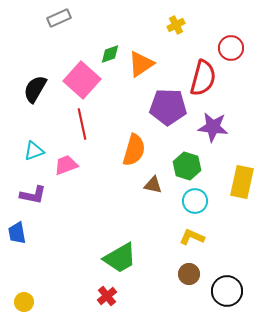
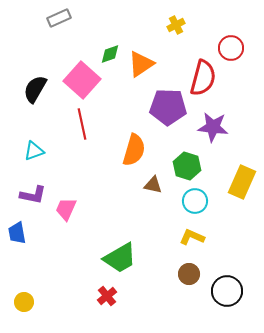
pink trapezoid: moved 44 px down; rotated 45 degrees counterclockwise
yellow rectangle: rotated 12 degrees clockwise
